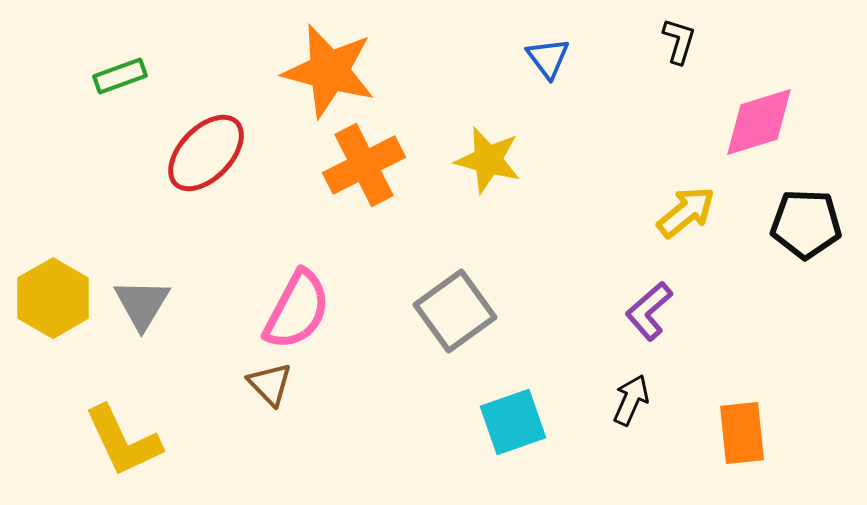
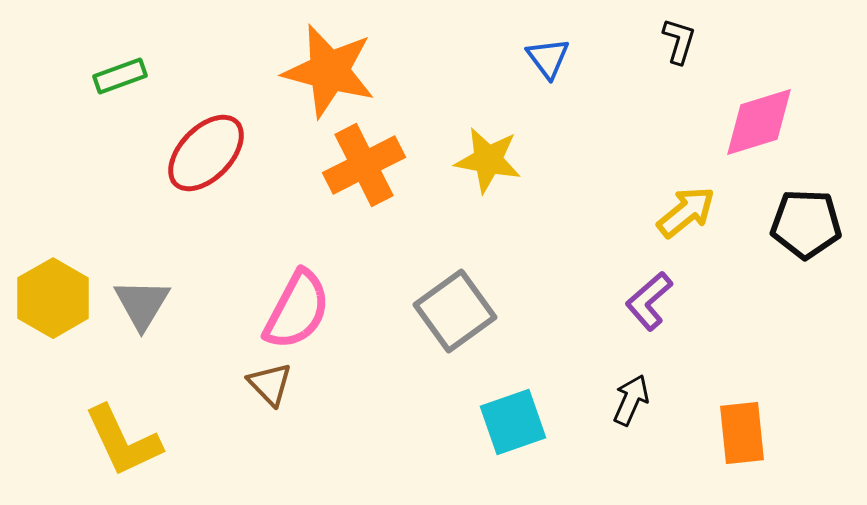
yellow star: rotated 4 degrees counterclockwise
purple L-shape: moved 10 px up
